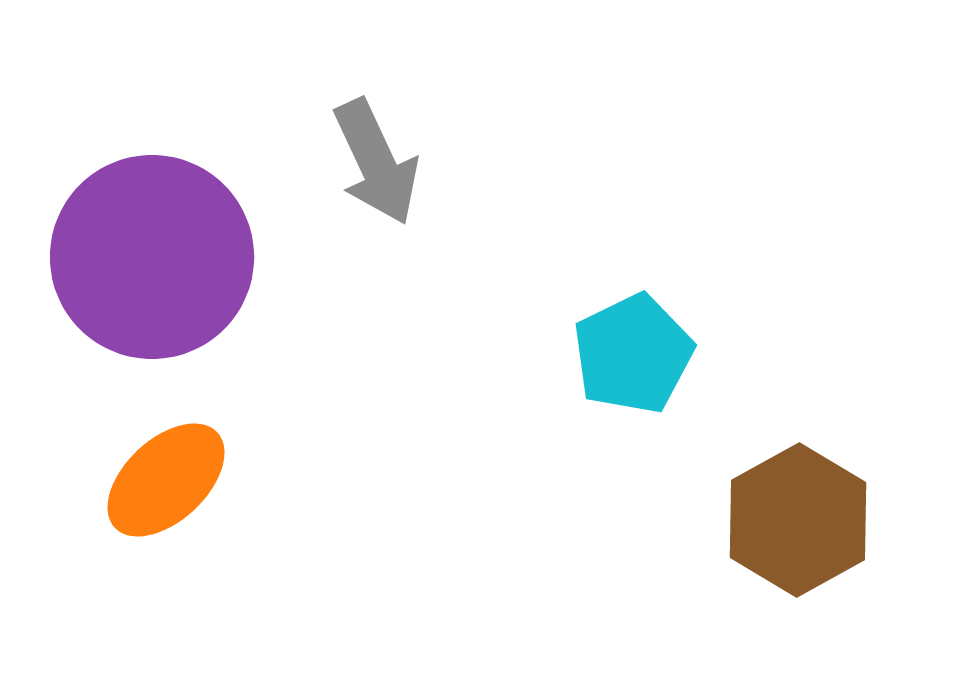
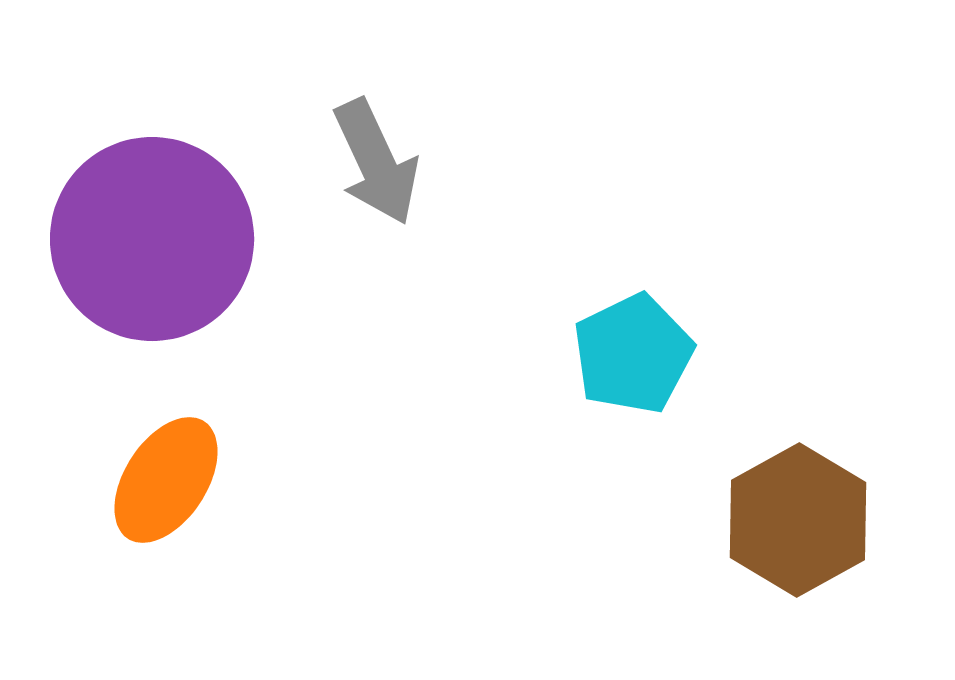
purple circle: moved 18 px up
orange ellipse: rotated 14 degrees counterclockwise
